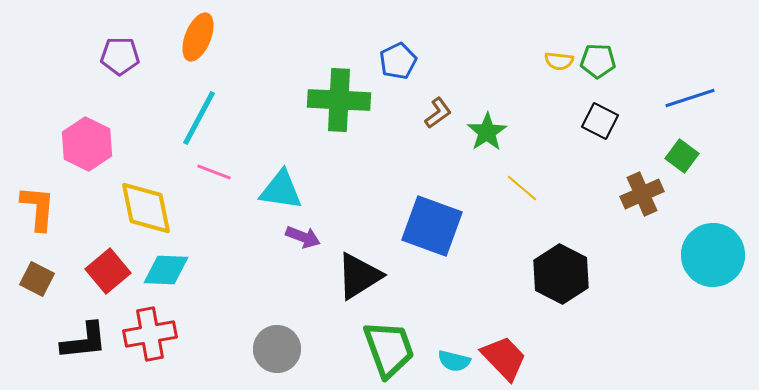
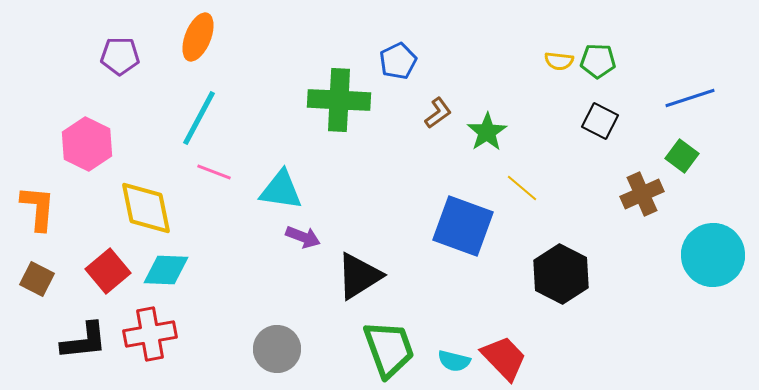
blue square: moved 31 px right
